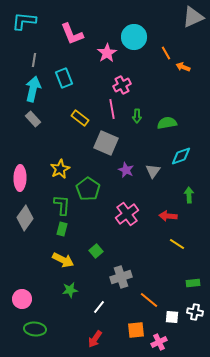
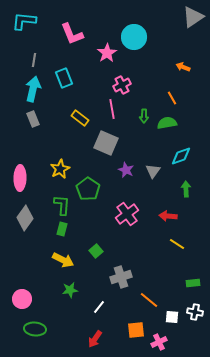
gray triangle at (193, 17): rotated 10 degrees counterclockwise
orange line at (166, 53): moved 6 px right, 45 px down
green arrow at (137, 116): moved 7 px right
gray rectangle at (33, 119): rotated 21 degrees clockwise
green arrow at (189, 195): moved 3 px left, 6 px up
